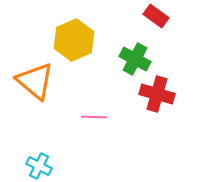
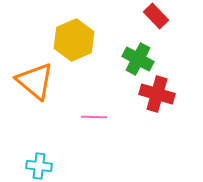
red rectangle: rotated 10 degrees clockwise
green cross: moved 3 px right
cyan cross: rotated 20 degrees counterclockwise
